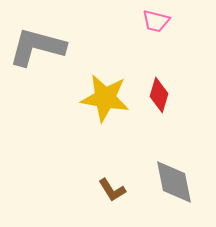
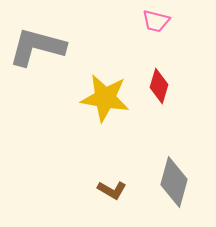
red diamond: moved 9 px up
gray diamond: rotated 27 degrees clockwise
brown L-shape: rotated 28 degrees counterclockwise
